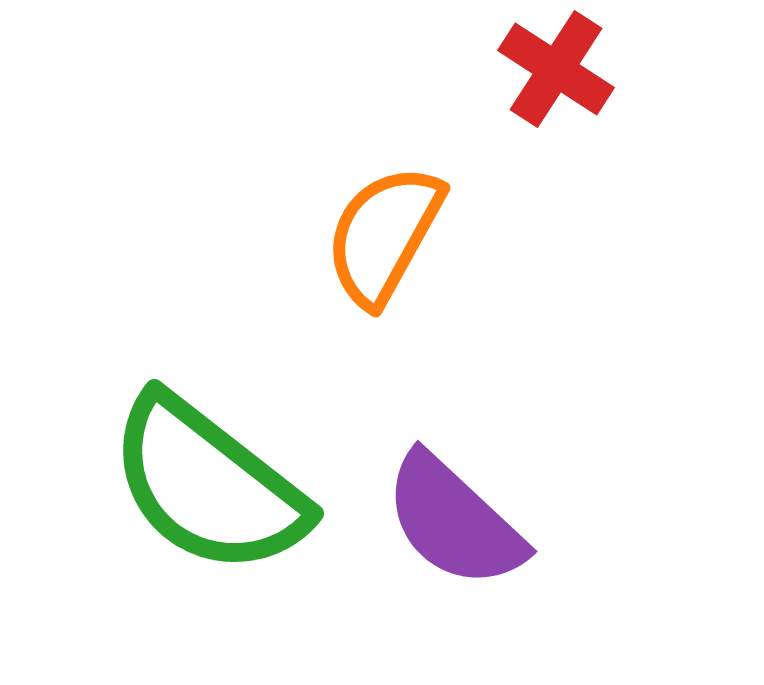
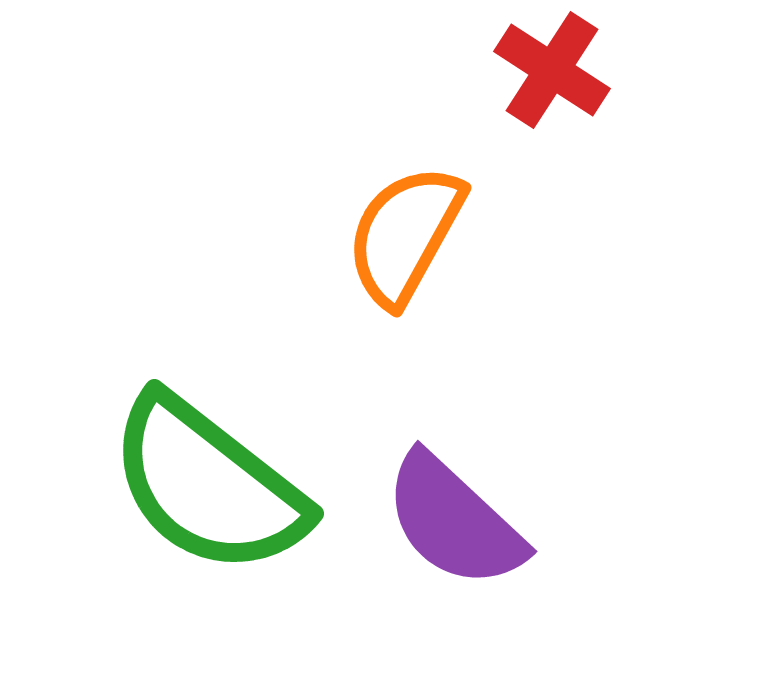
red cross: moved 4 px left, 1 px down
orange semicircle: moved 21 px right
